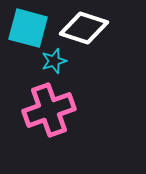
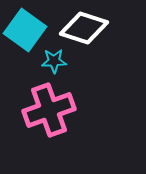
cyan square: moved 3 px left, 2 px down; rotated 21 degrees clockwise
cyan star: rotated 15 degrees clockwise
